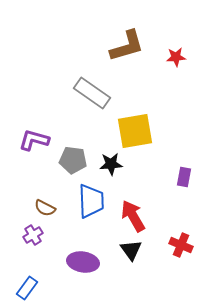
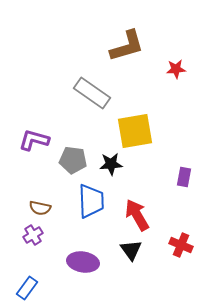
red star: moved 12 px down
brown semicircle: moved 5 px left; rotated 15 degrees counterclockwise
red arrow: moved 4 px right, 1 px up
